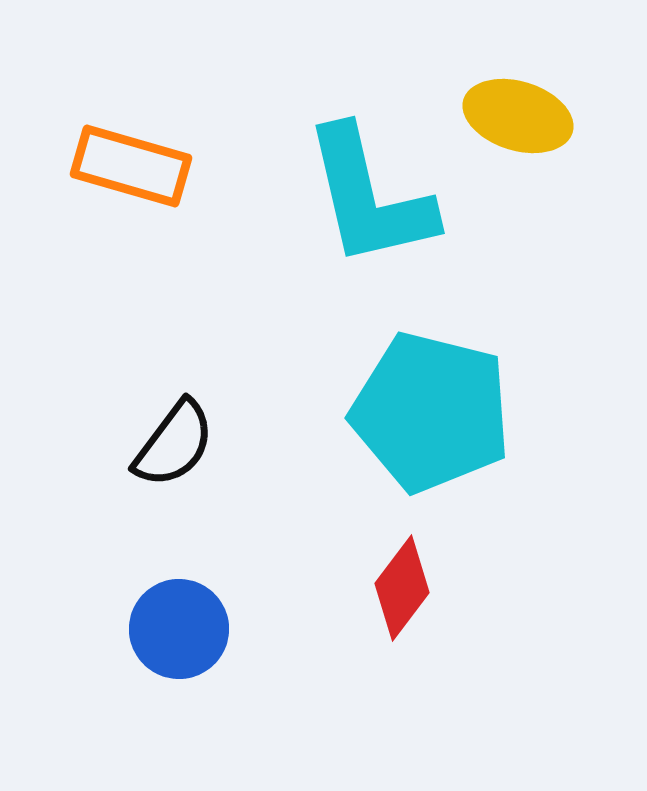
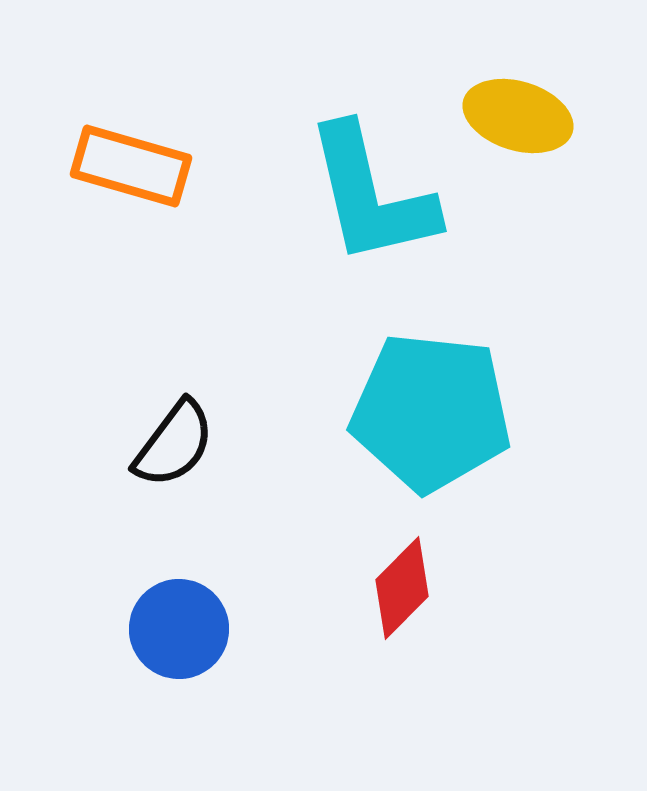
cyan L-shape: moved 2 px right, 2 px up
cyan pentagon: rotated 8 degrees counterclockwise
red diamond: rotated 8 degrees clockwise
